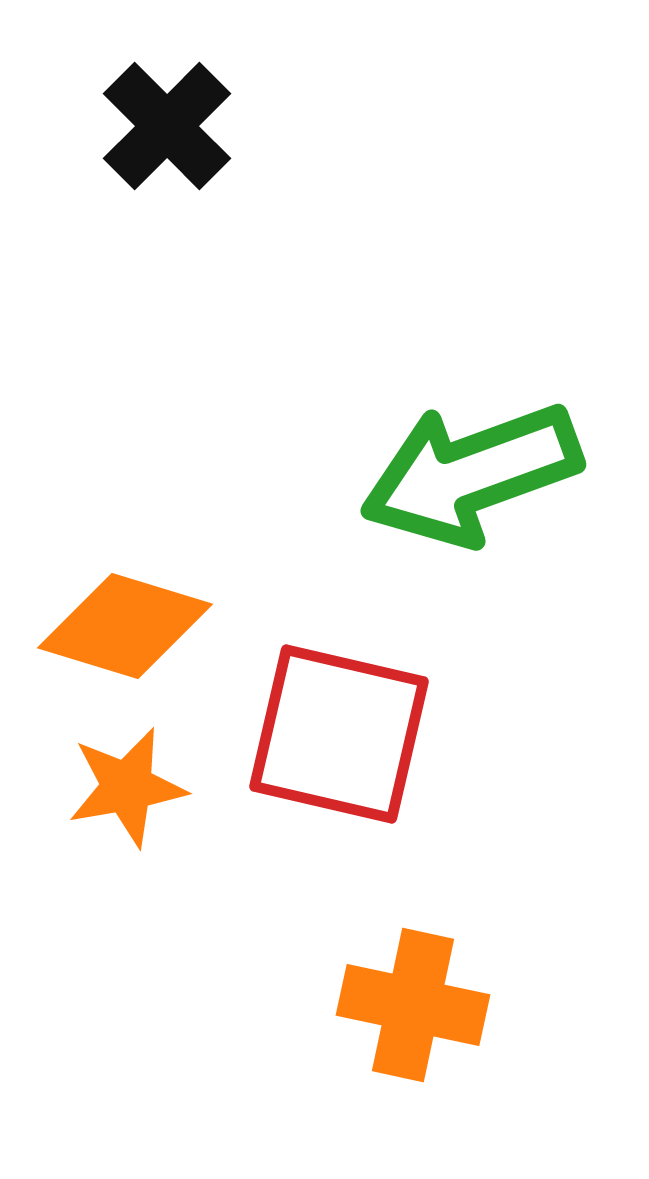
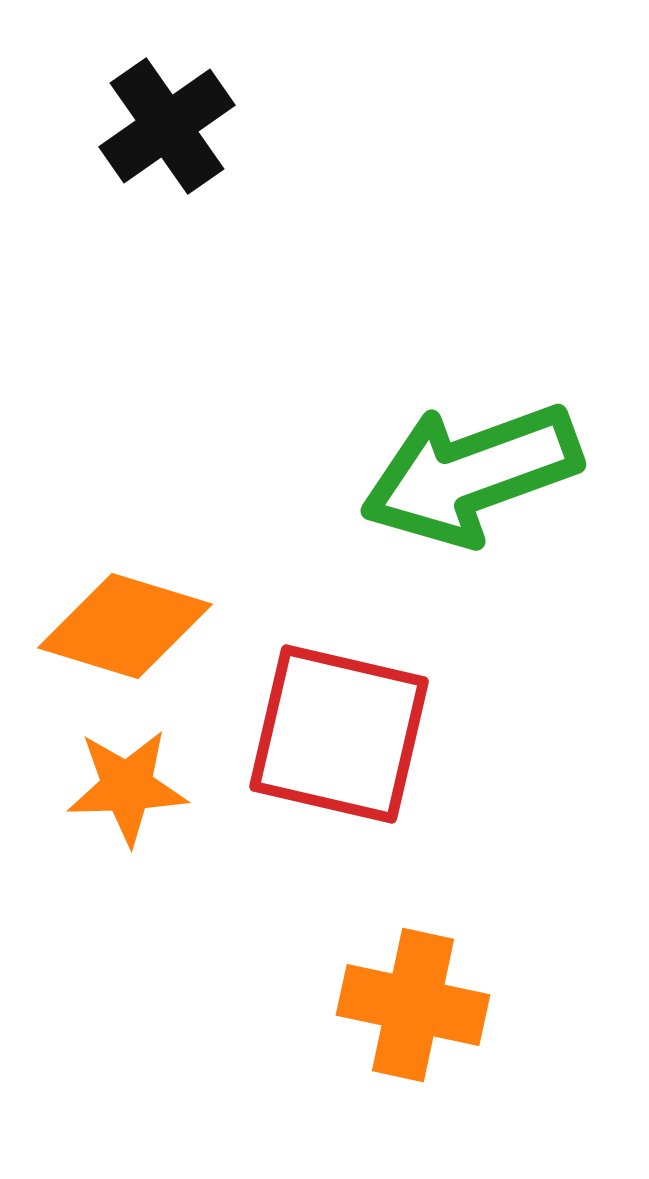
black cross: rotated 10 degrees clockwise
orange star: rotated 8 degrees clockwise
